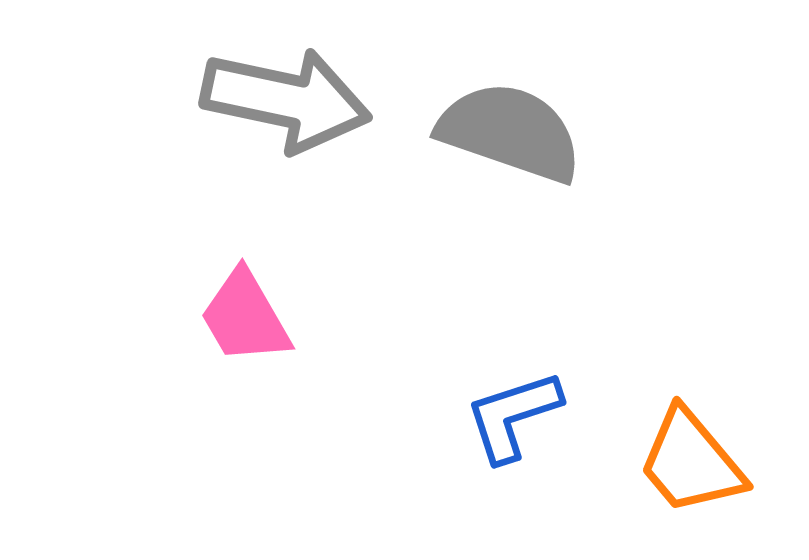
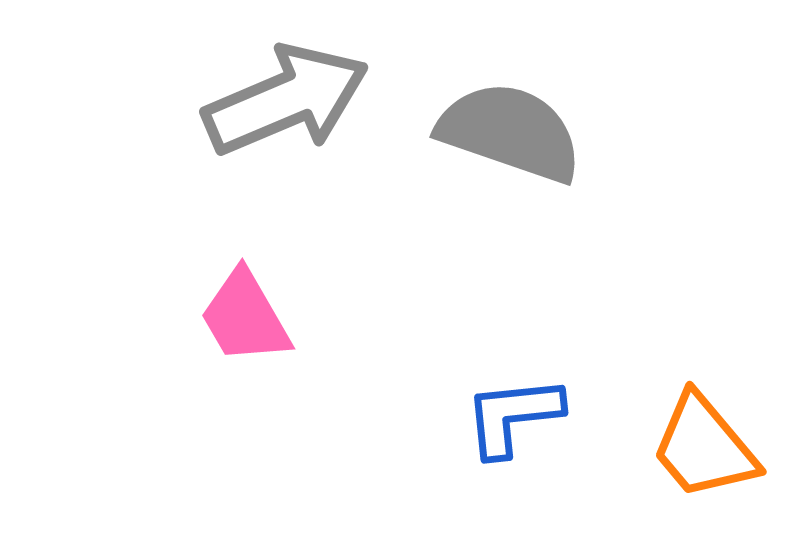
gray arrow: rotated 35 degrees counterclockwise
blue L-shape: rotated 12 degrees clockwise
orange trapezoid: moved 13 px right, 15 px up
